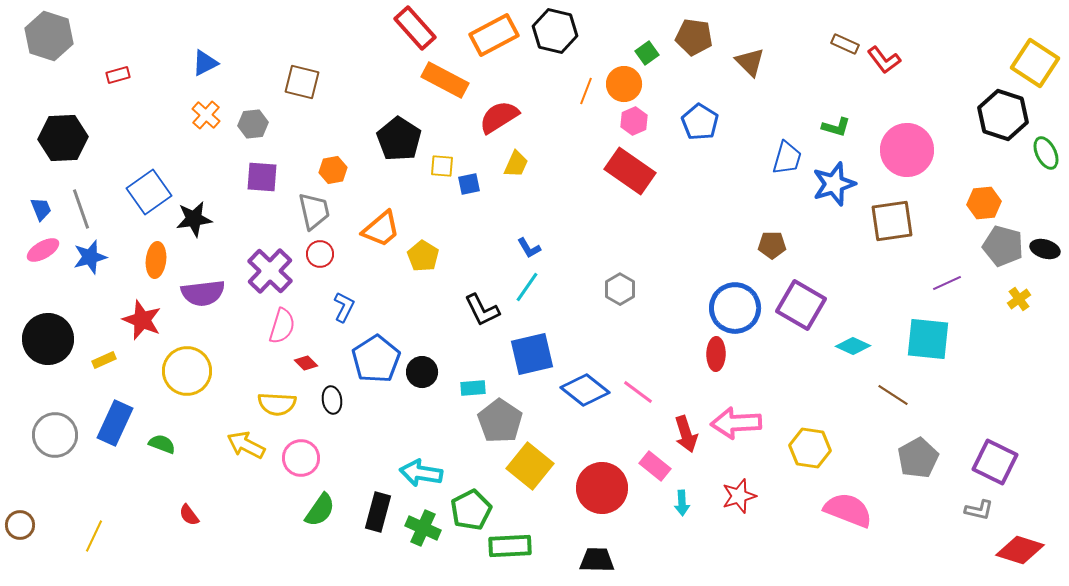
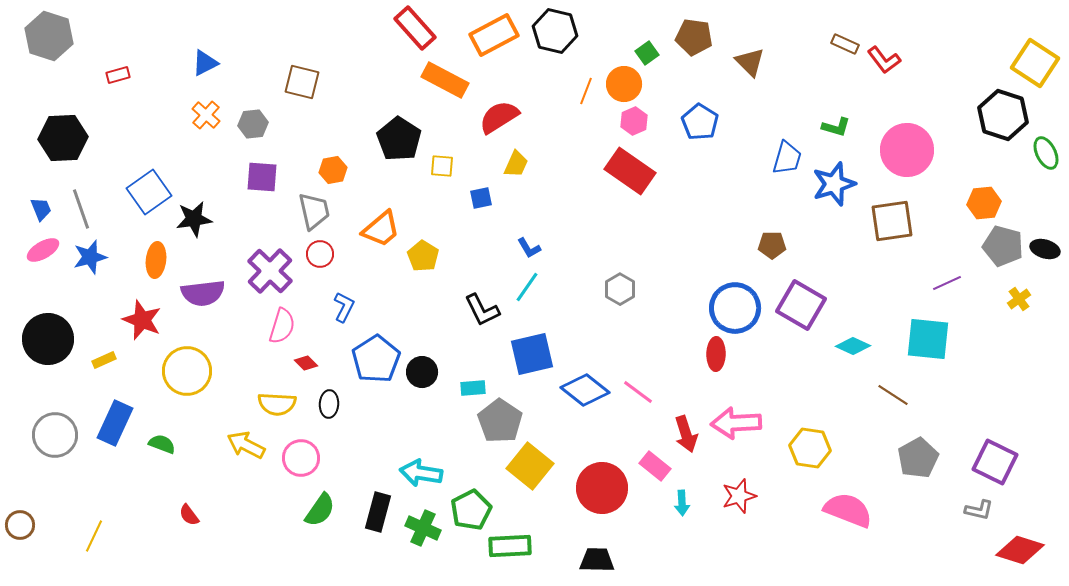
blue square at (469, 184): moved 12 px right, 14 px down
black ellipse at (332, 400): moved 3 px left, 4 px down; rotated 12 degrees clockwise
